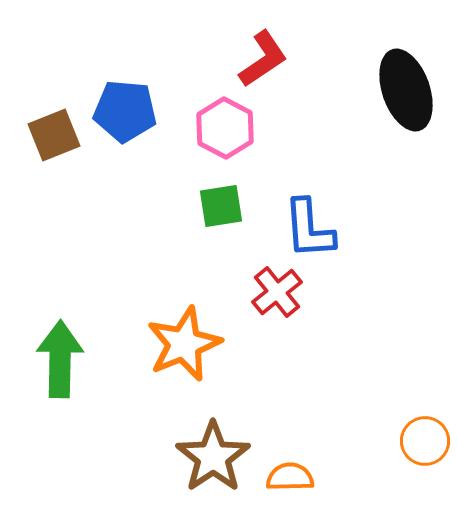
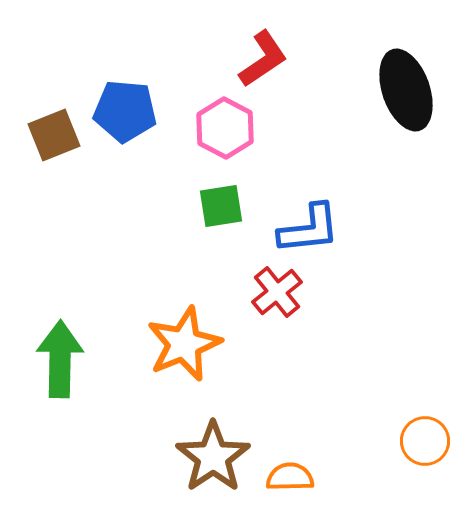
blue L-shape: rotated 92 degrees counterclockwise
